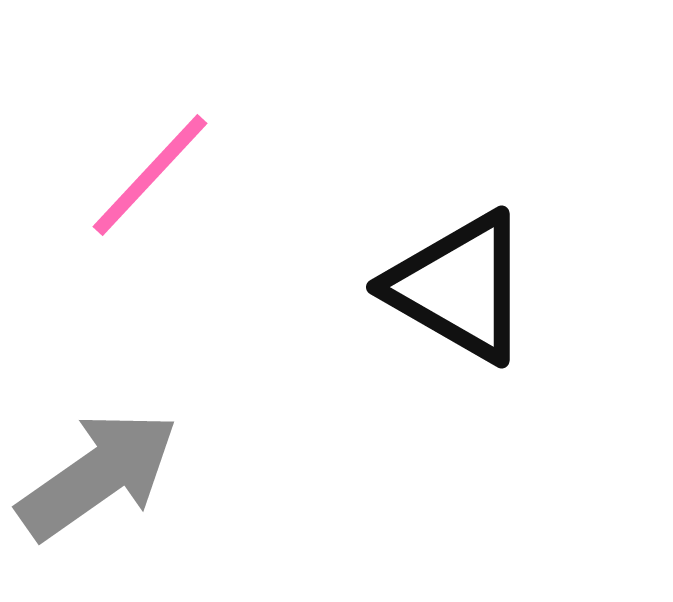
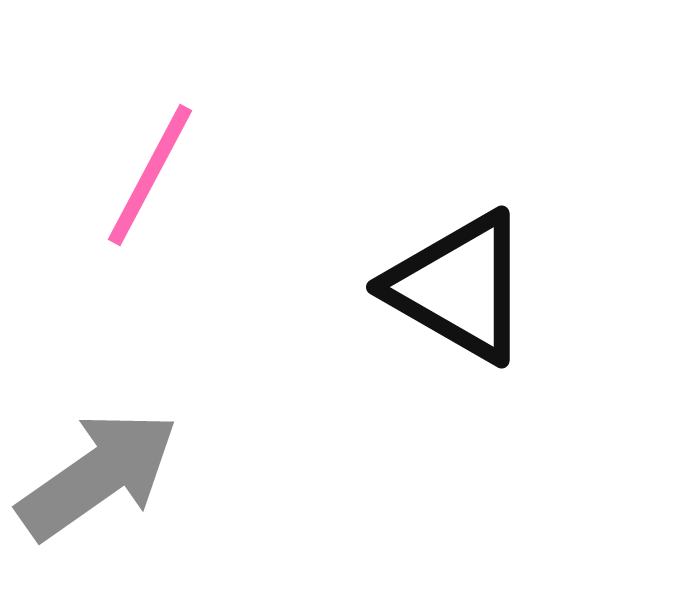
pink line: rotated 15 degrees counterclockwise
